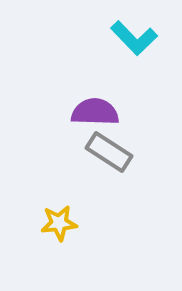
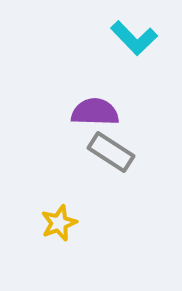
gray rectangle: moved 2 px right
yellow star: rotated 15 degrees counterclockwise
